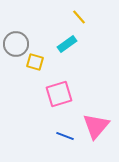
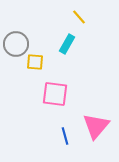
cyan rectangle: rotated 24 degrees counterclockwise
yellow square: rotated 12 degrees counterclockwise
pink square: moved 4 px left; rotated 24 degrees clockwise
blue line: rotated 54 degrees clockwise
